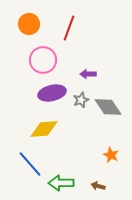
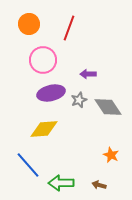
purple ellipse: moved 1 px left
gray star: moved 2 px left
blue line: moved 2 px left, 1 px down
brown arrow: moved 1 px right, 1 px up
